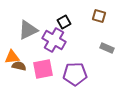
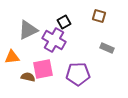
brown semicircle: moved 9 px right, 11 px down
purple pentagon: moved 3 px right
